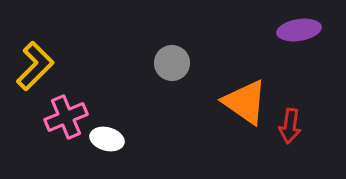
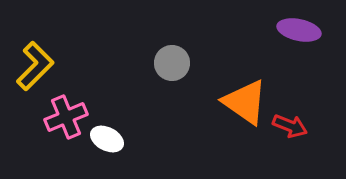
purple ellipse: rotated 21 degrees clockwise
red arrow: rotated 76 degrees counterclockwise
white ellipse: rotated 12 degrees clockwise
